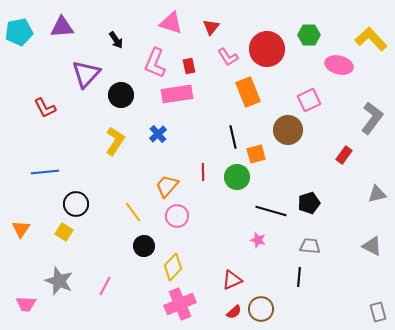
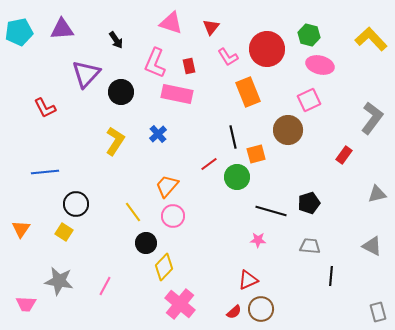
purple triangle at (62, 27): moved 2 px down
green hexagon at (309, 35): rotated 15 degrees clockwise
pink ellipse at (339, 65): moved 19 px left
pink rectangle at (177, 94): rotated 20 degrees clockwise
black circle at (121, 95): moved 3 px up
red line at (203, 172): moved 6 px right, 8 px up; rotated 54 degrees clockwise
pink circle at (177, 216): moved 4 px left
pink star at (258, 240): rotated 14 degrees counterclockwise
black circle at (144, 246): moved 2 px right, 3 px up
yellow diamond at (173, 267): moved 9 px left
black line at (299, 277): moved 32 px right, 1 px up
red triangle at (232, 280): moved 16 px right
gray star at (59, 281): rotated 12 degrees counterclockwise
pink cross at (180, 304): rotated 28 degrees counterclockwise
